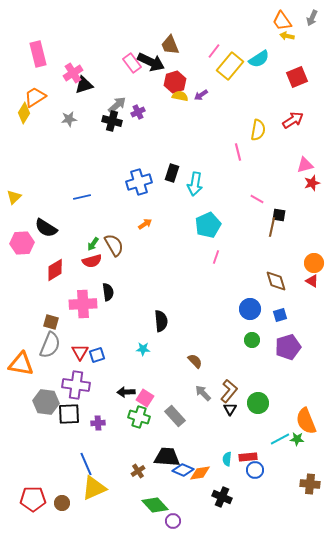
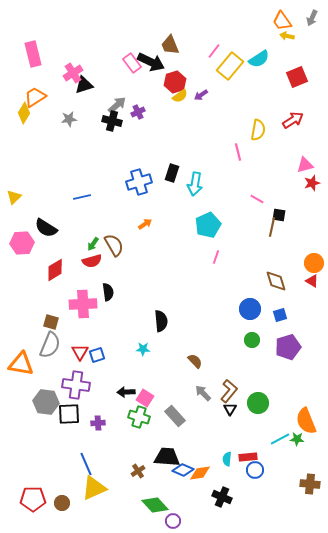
pink rectangle at (38, 54): moved 5 px left
yellow semicircle at (180, 96): rotated 133 degrees clockwise
